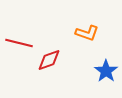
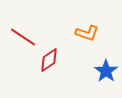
red line: moved 4 px right, 6 px up; rotated 20 degrees clockwise
red diamond: rotated 15 degrees counterclockwise
